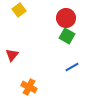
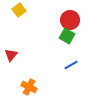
red circle: moved 4 px right, 2 px down
red triangle: moved 1 px left
blue line: moved 1 px left, 2 px up
